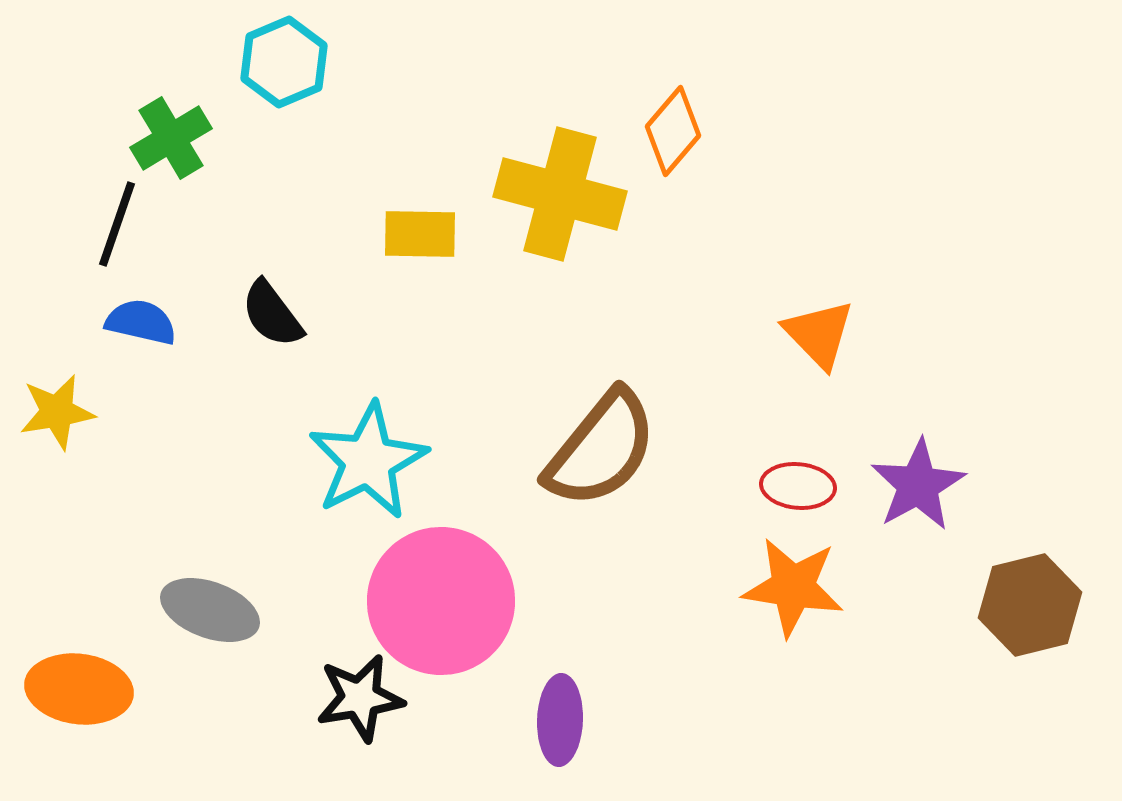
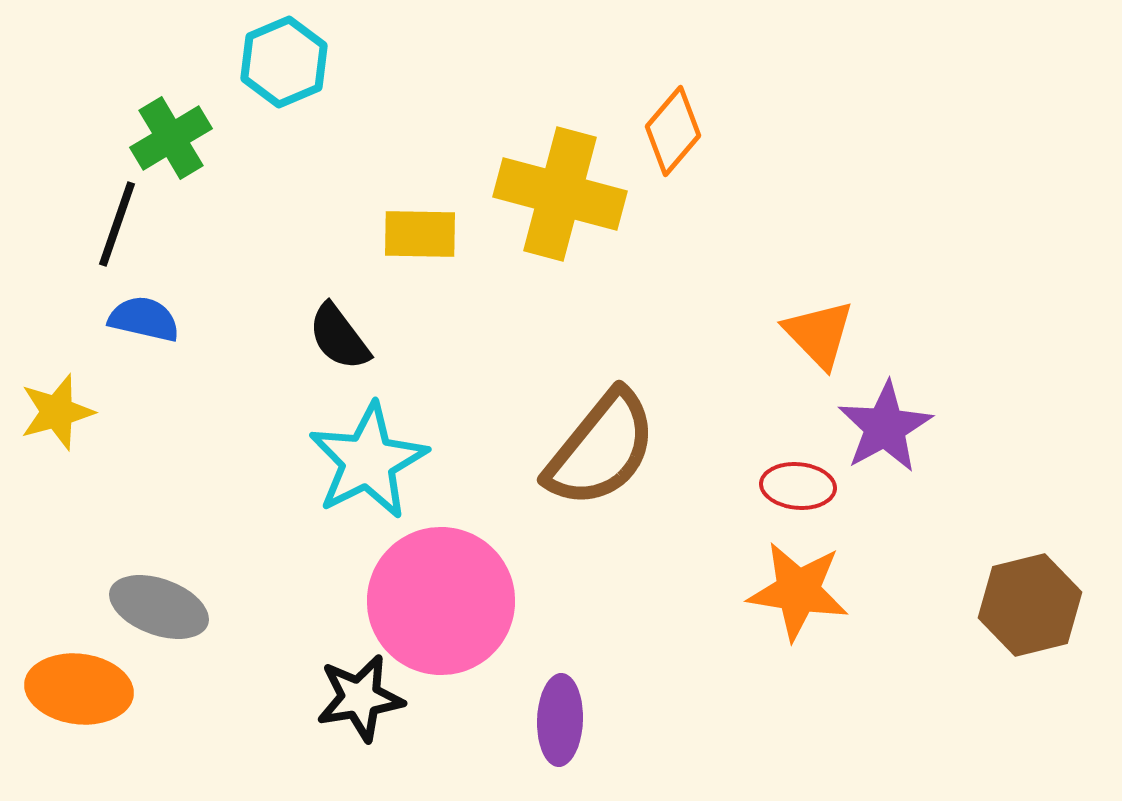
black semicircle: moved 67 px right, 23 px down
blue semicircle: moved 3 px right, 3 px up
yellow star: rotated 6 degrees counterclockwise
purple star: moved 33 px left, 58 px up
orange star: moved 5 px right, 4 px down
gray ellipse: moved 51 px left, 3 px up
